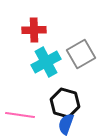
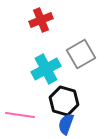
red cross: moved 7 px right, 10 px up; rotated 20 degrees counterclockwise
cyan cross: moved 7 px down
black hexagon: moved 1 px left, 2 px up
